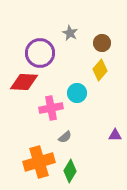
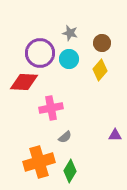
gray star: rotated 14 degrees counterclockwise
cyan circle: moved 8 px left, 34 px up
